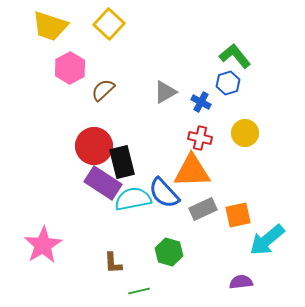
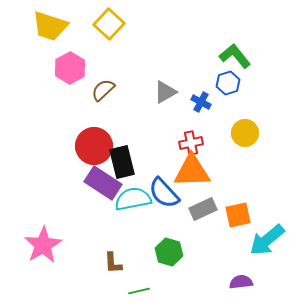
red cross: moved 9 px left, 5 px down; rotated 25 degrees counterclockwise
